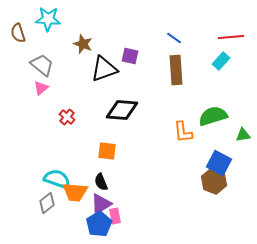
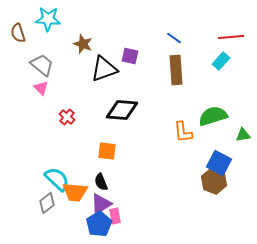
pink triangle: rotated 35 degrees counterclockwise
cyan semicircle: rotated 24 degrees clockwise
